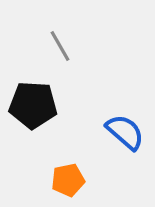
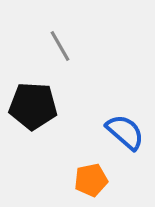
black pentagon: moved 1 px down
orange pentagon: moved 23 px right
